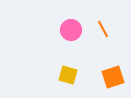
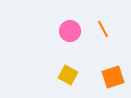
pink circle: moved 1 px left, 1 px down
yellow square: rotated 12 degrees clockwise
